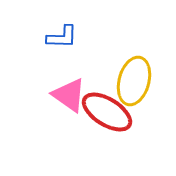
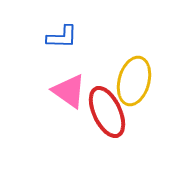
pink triangle: moved 4 px up
red ellipse: rotated 33 degrees clockwise
